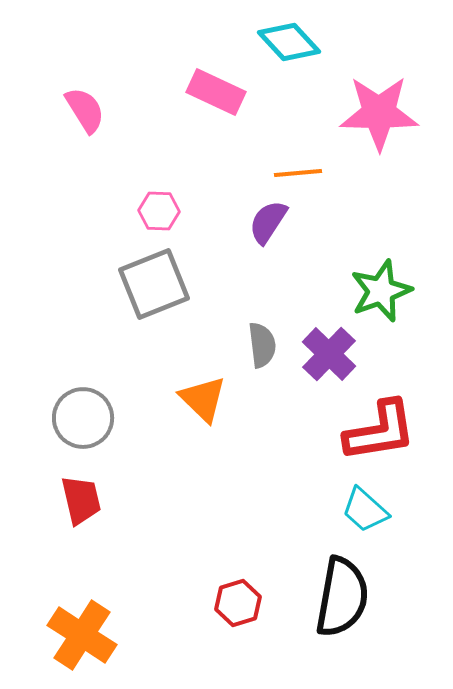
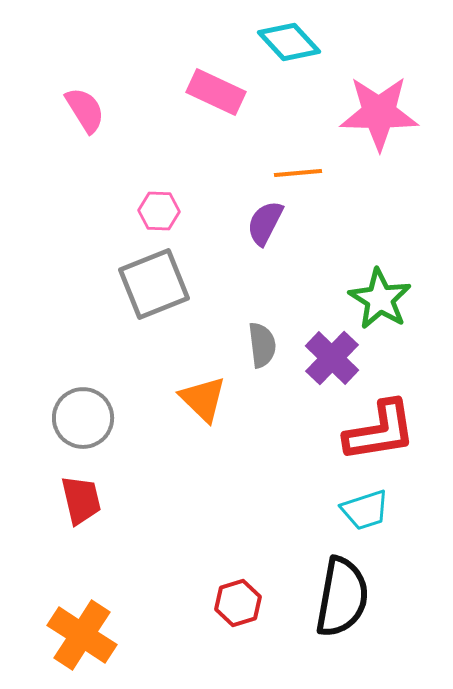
purple semicircle: moved 3 px left, 1 px down; rotated 6 degrees counterclockwise
green star: moved 1 px left, 8 px down; rotated 20 degrees counterclockwise
purple cross: moved 3 px right, 4 px down
cyan trapezoid: rotated 60 degrees counterclockwise
